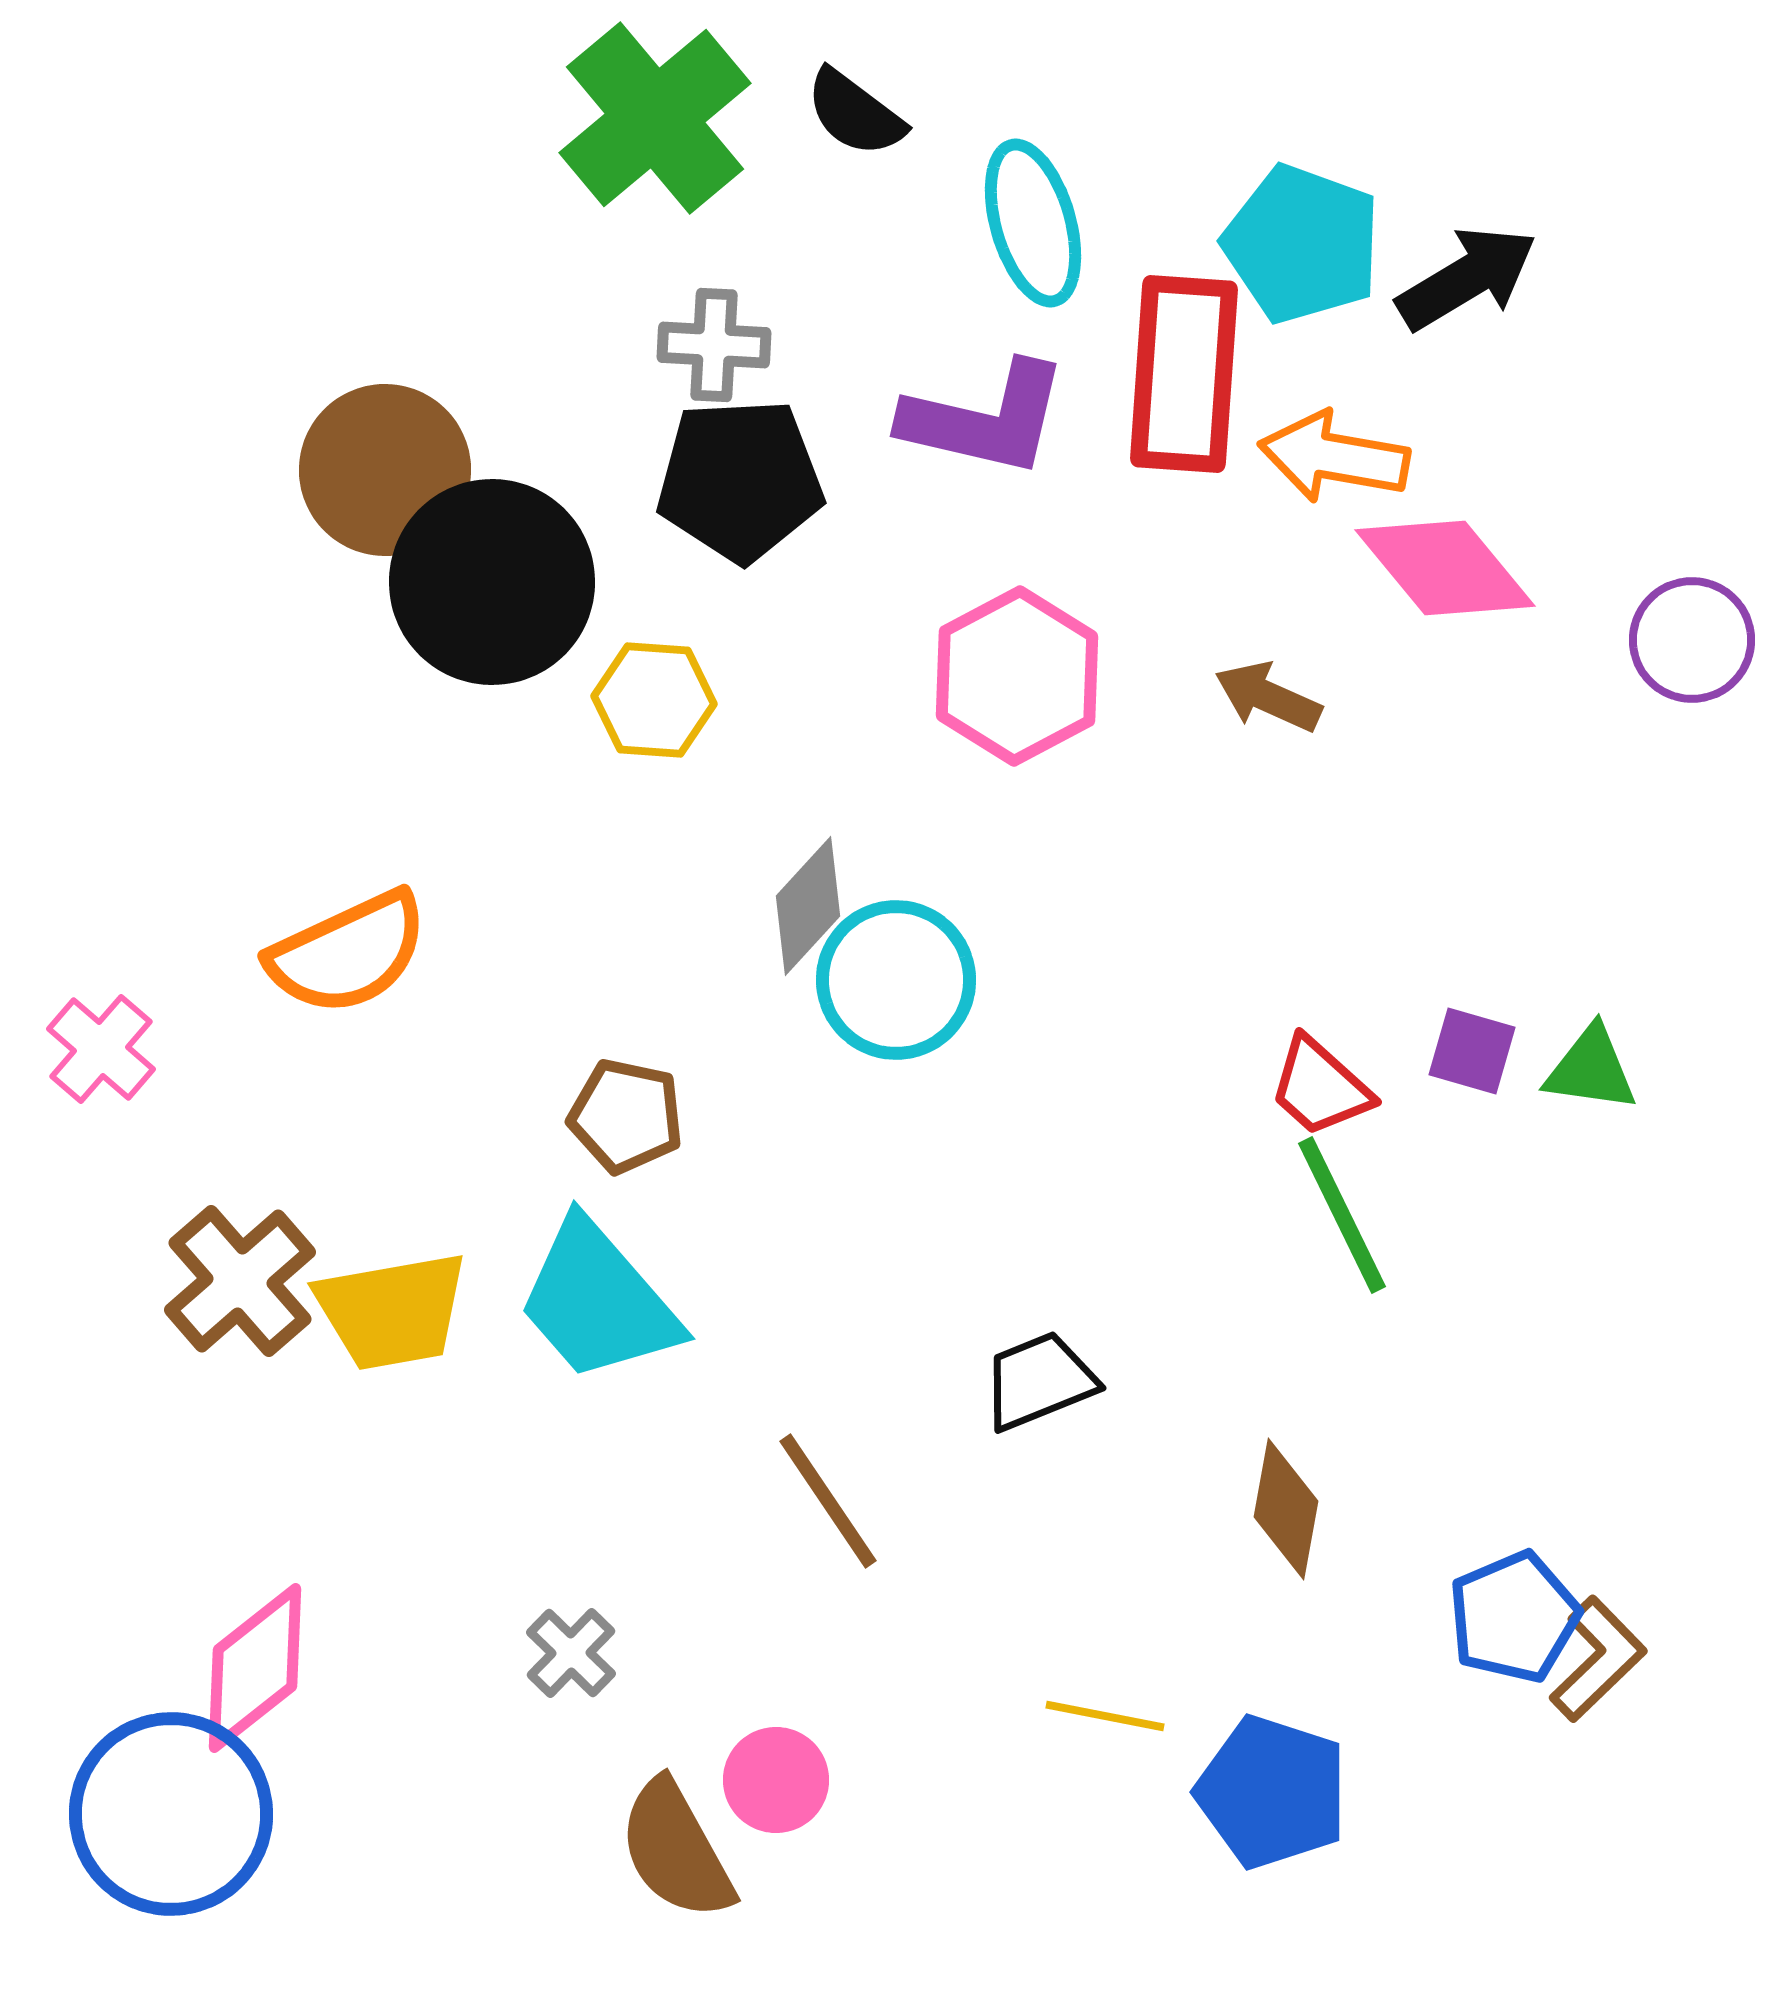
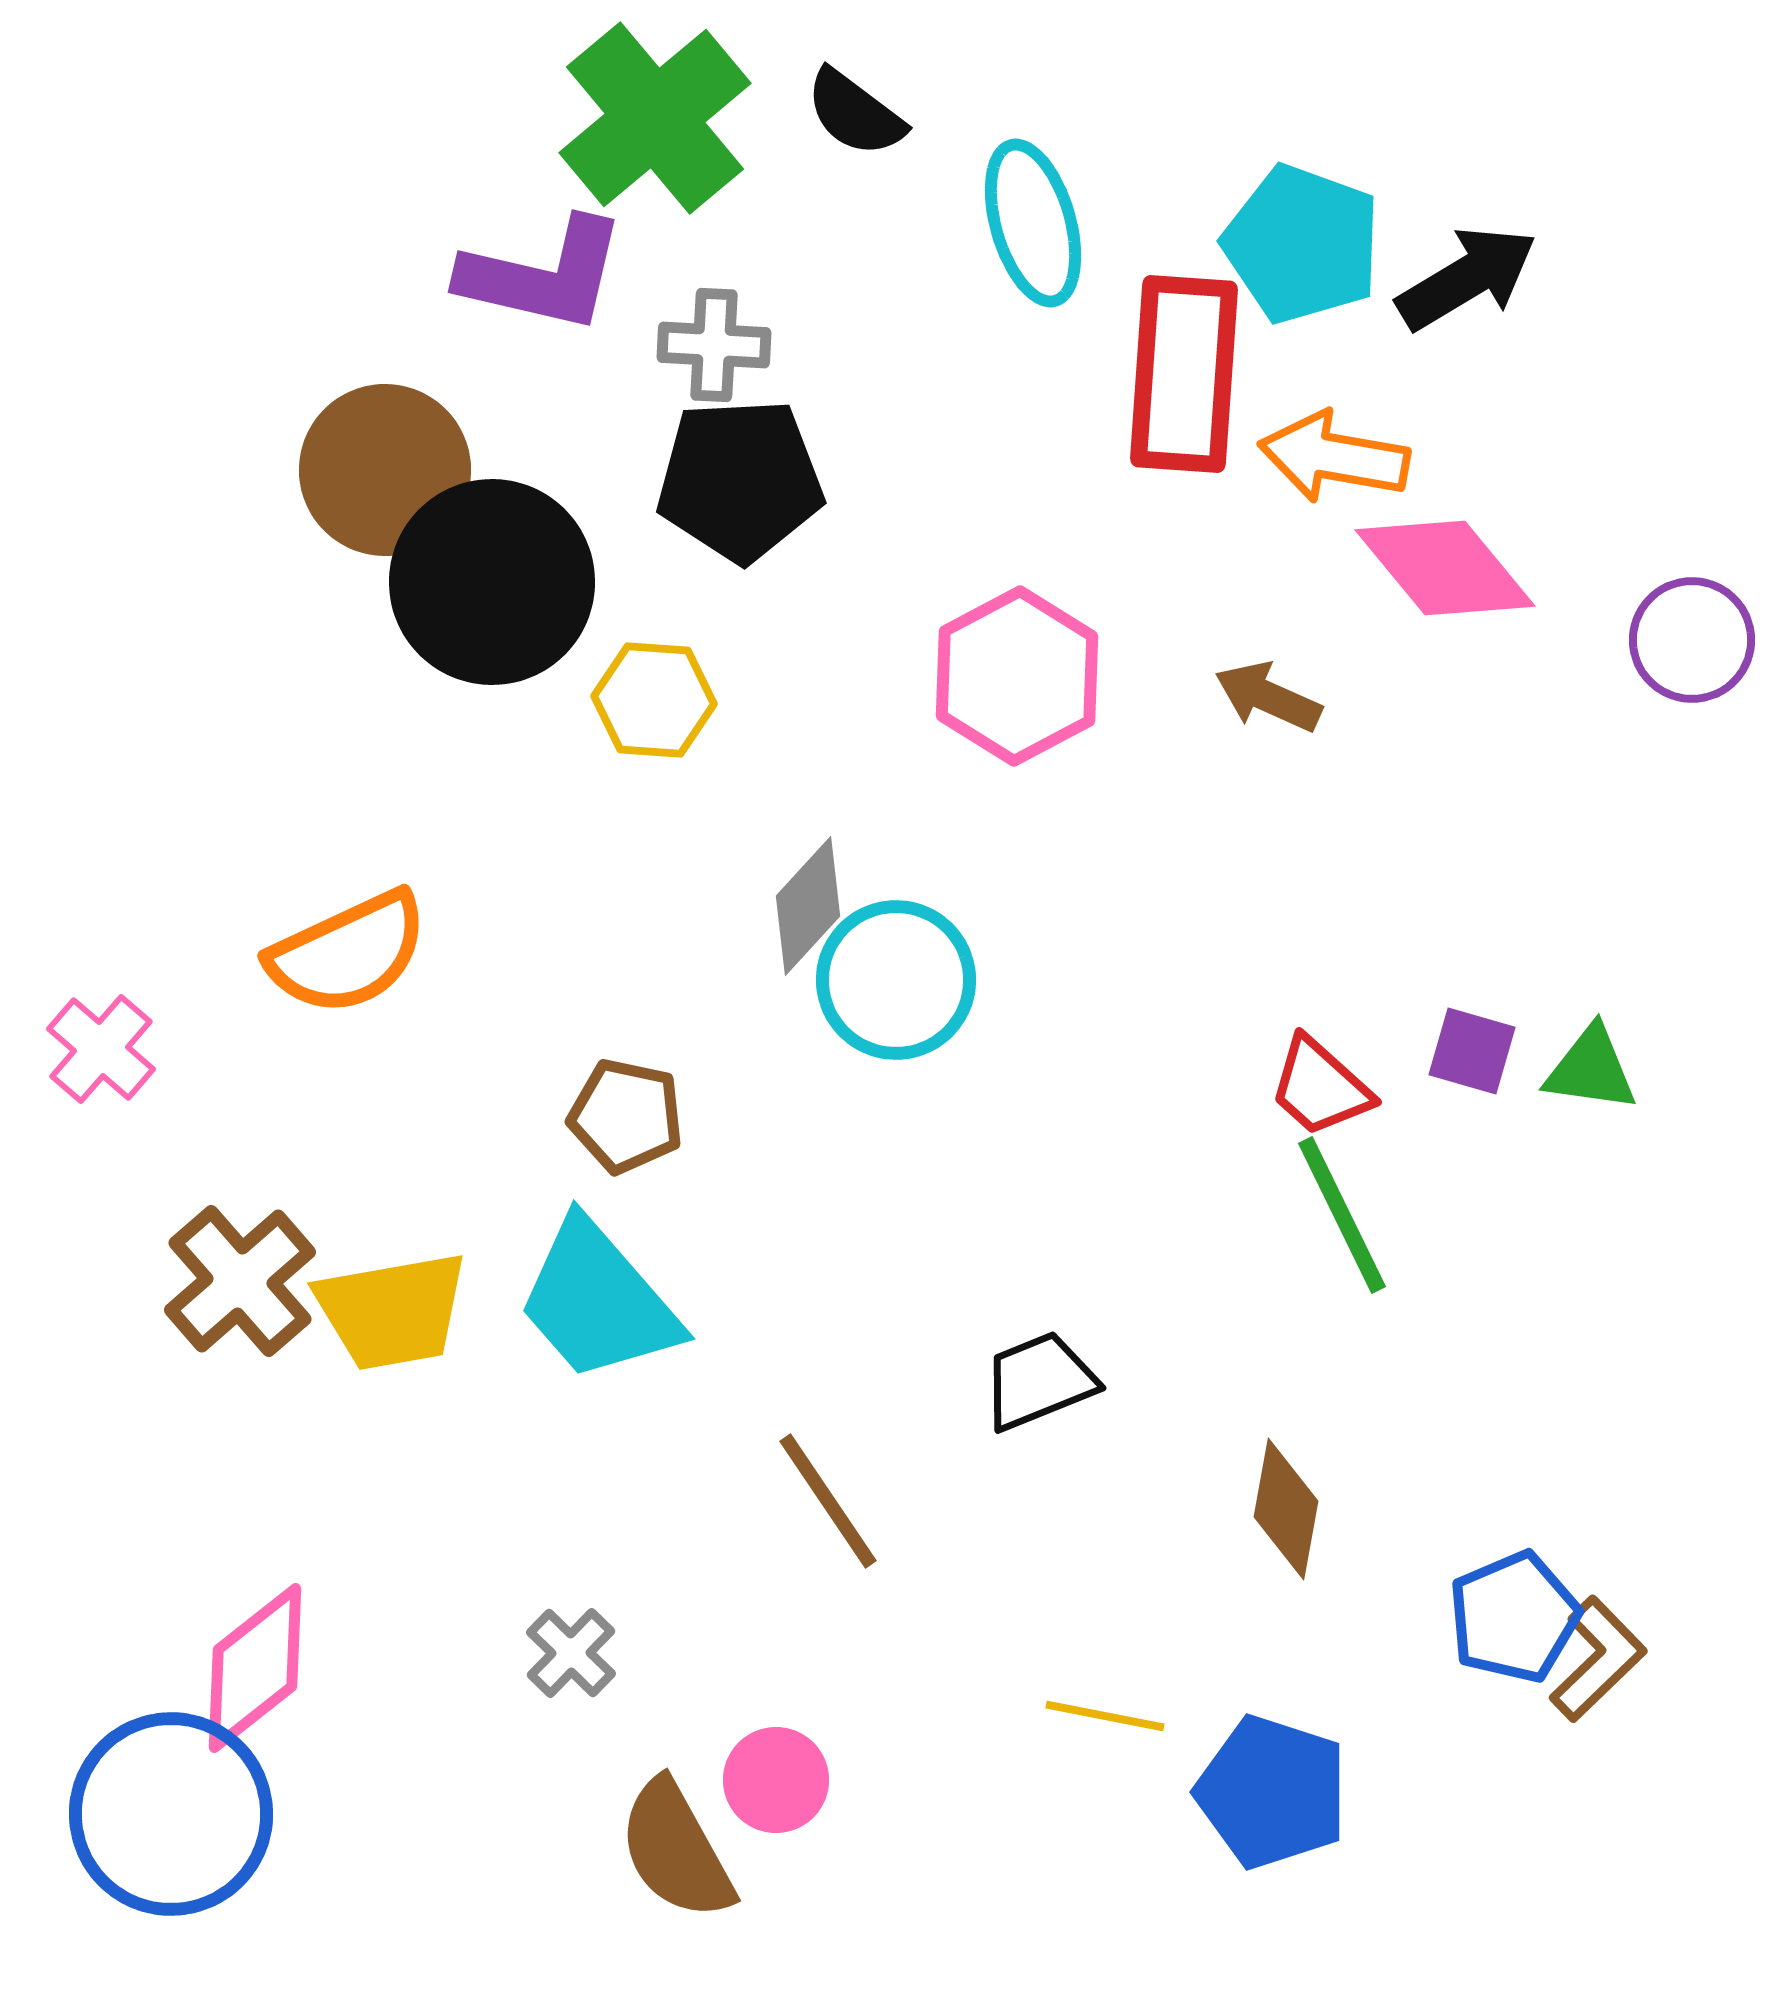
purple L-shape at (985, 419): moved 442 px left, 144 px up
